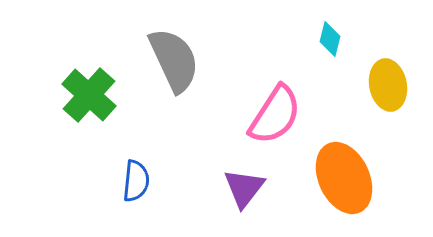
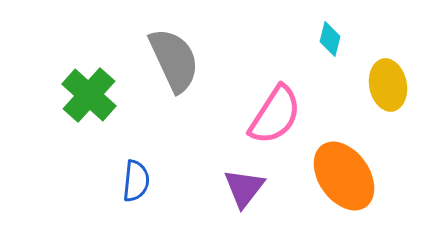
orange ellipse: moved 2 px up; rotated 10 degrees counterclockwise
